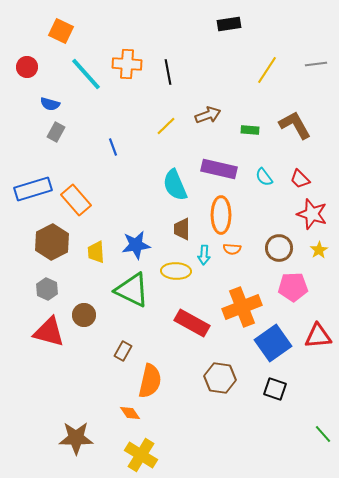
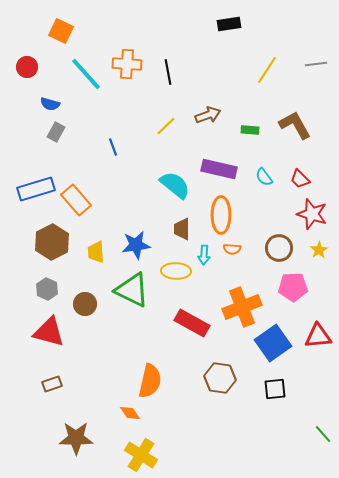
cyan semicircle at (175, 185): rotated 152 degrees clockwise
blue rectangle at (33, 189): moved 3 px right
brown circle at (84, 315): moved 1 px right, 11 px up
brown rectangle at (123, 351): moved 71 px left, 33 px down; rotated 42 degrees clockwise
black square at (275, 389): rotated 25 degrees counterclockwise
